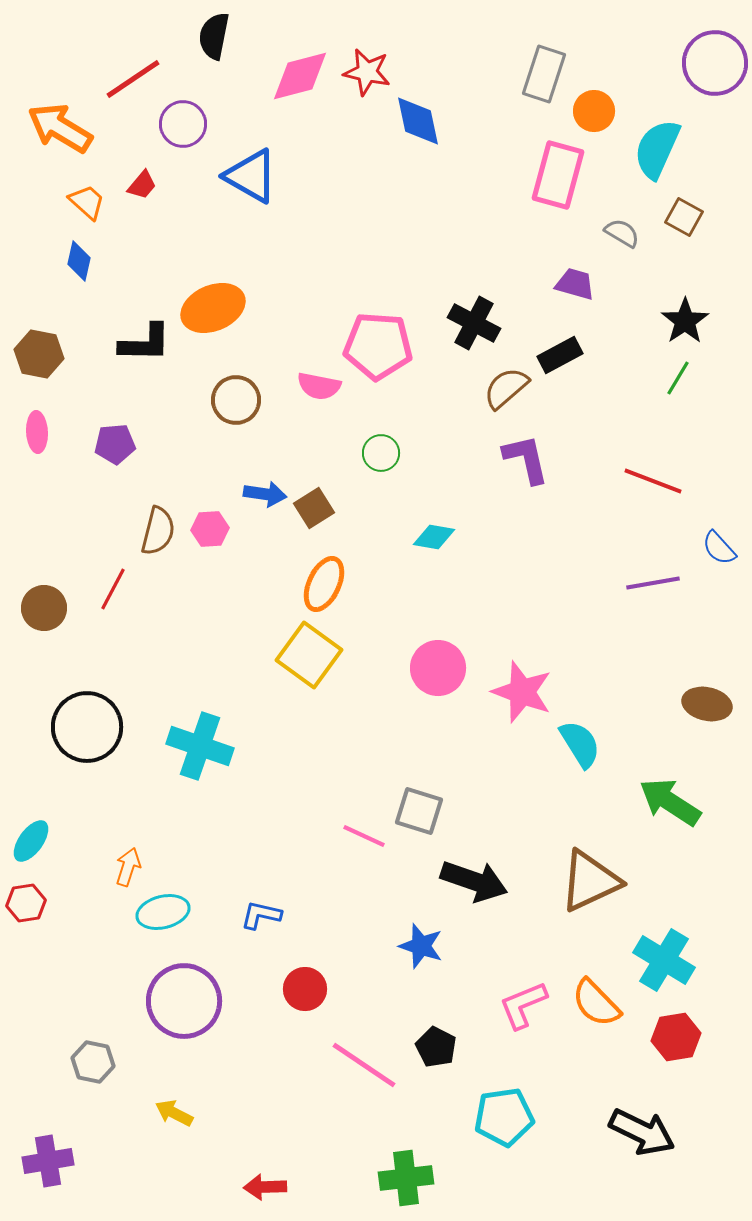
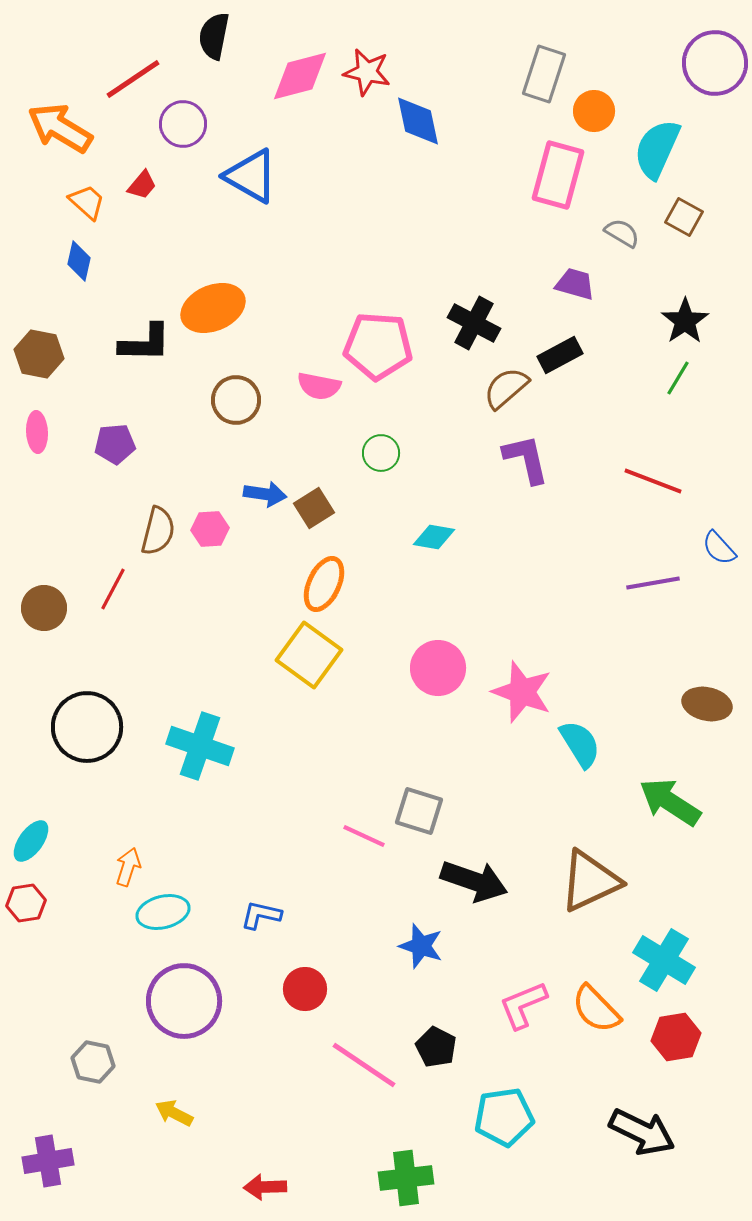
orange semicircle at (596, 1003): moved 6 px down
